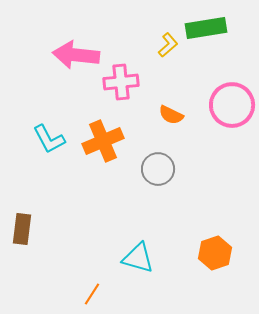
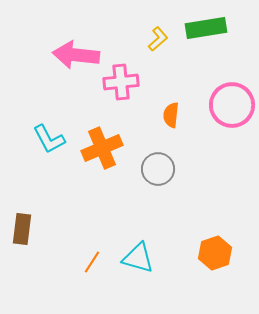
yellow L-shape: moved 10 px left, 6 px up
orange semicircle: rotated 70 degrees clockwise
orange cross: moved 1 px left, 7 px down
orange line: moved 32 px up
